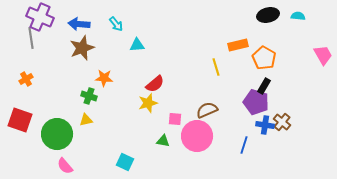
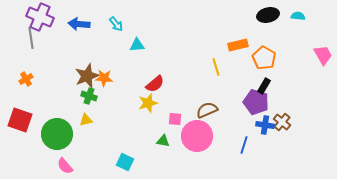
brown star: moved 5 px right, 28 px down
